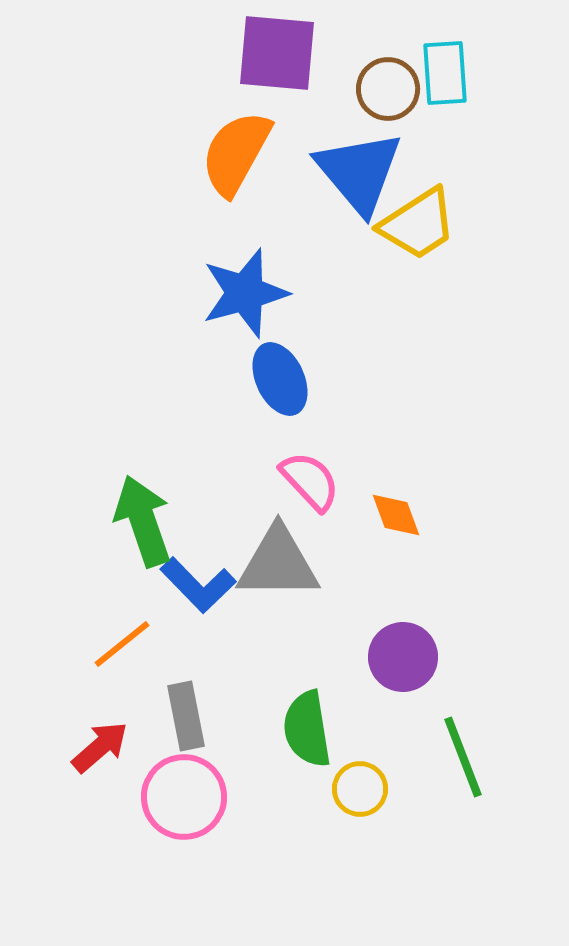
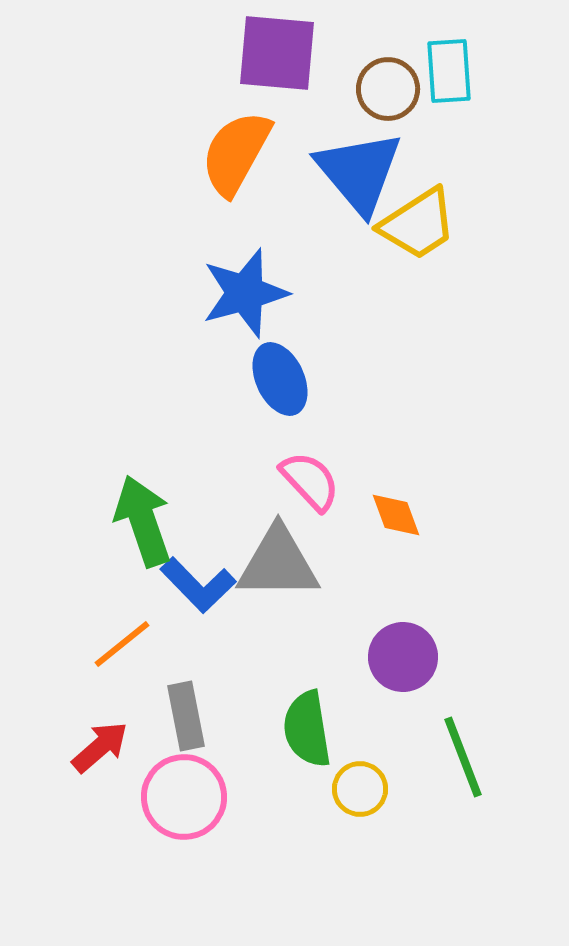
cyan rectangle: moved 4 px right, 2 px up
